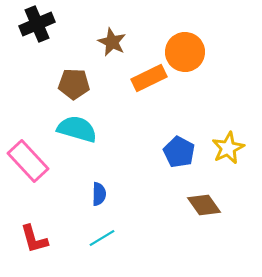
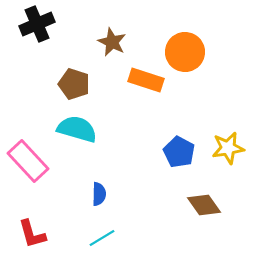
orange rectangle: moved 3 px left, 2 px down; rotated 44 degrees clockwise
brown pentagon: rotated 16 degrees clockwise
yellow star: rotated 16 degrees clockwise
red L-shape: moved 2 px left, 5 px up
